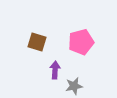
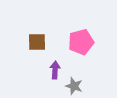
brown square: rotated 18 degrees counterclockwise
gray star: rotated 30 degrees clockwise
